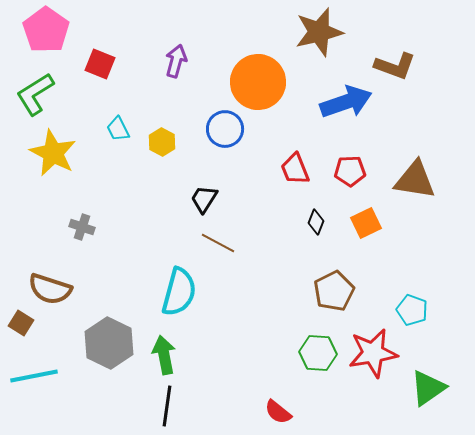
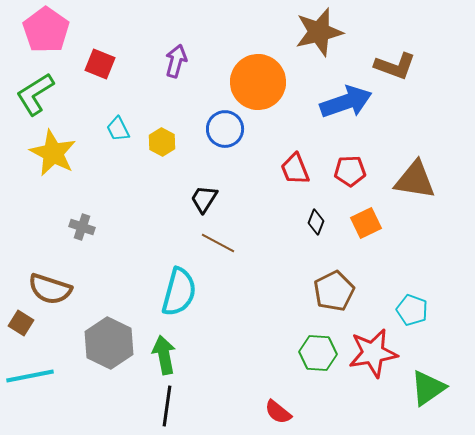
cyan line: moved 4 px left
